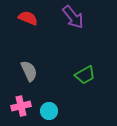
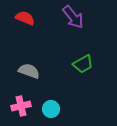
red semicircle: moved 3 px left
gray semicircle: rotated 45 degrees counterclockwise
green trapezoid: moved 2 px left, 11 px up
cyan circle: moved 2 px right, 2 px up
